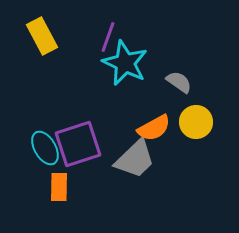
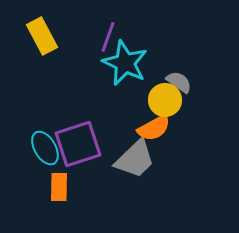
yellow circle: moved 31 px left, 22 px up
